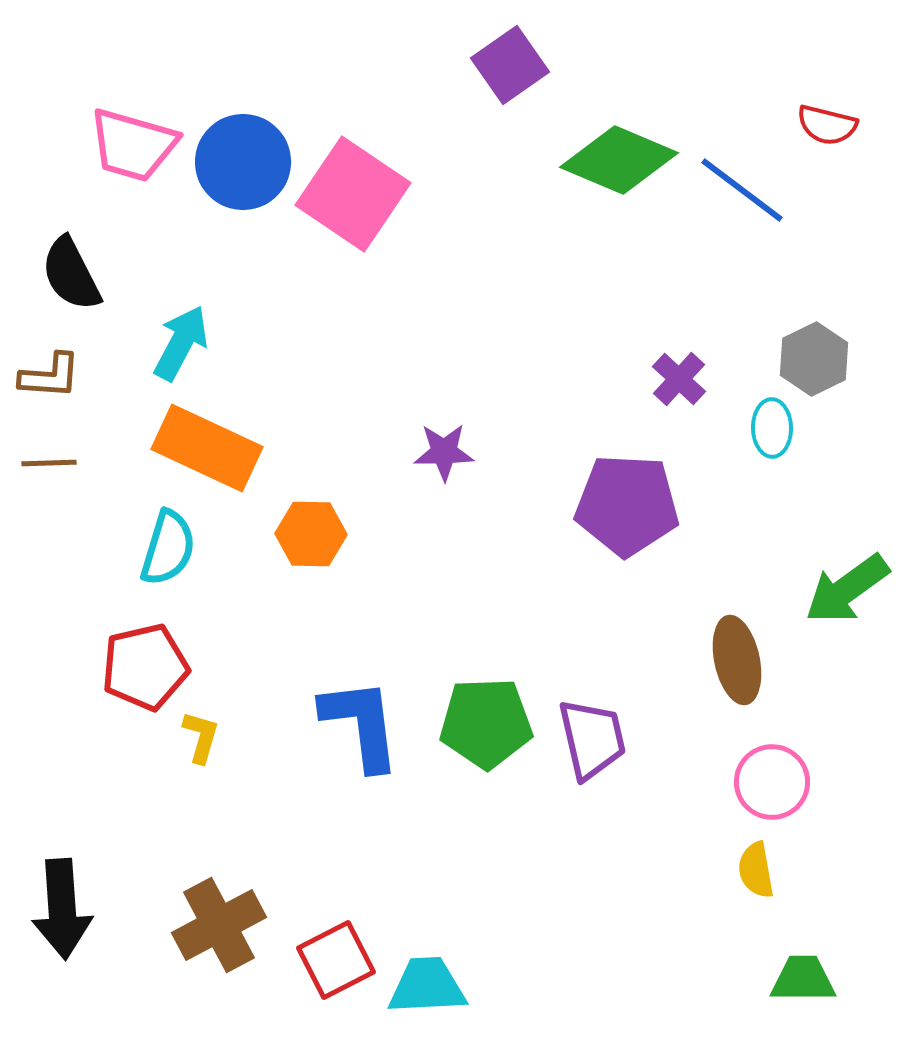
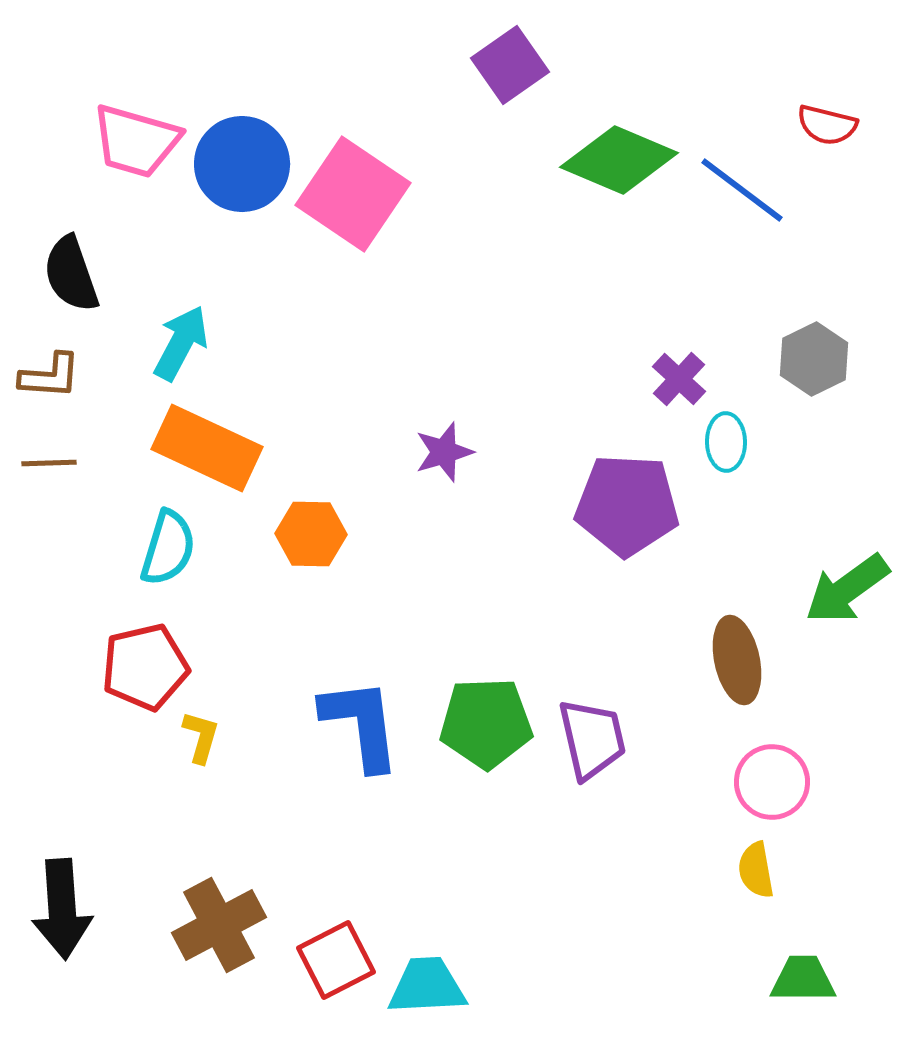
pink trapezoid: moved 3 px right, 4 px up
blue circle: moved 1 px left, 2 px down
black semicircle: rotated 8 degrees clockwise
cyan ellipse: moved 46 px left, 14 px down
purple star: rotated 16 degrees counterclockwise
